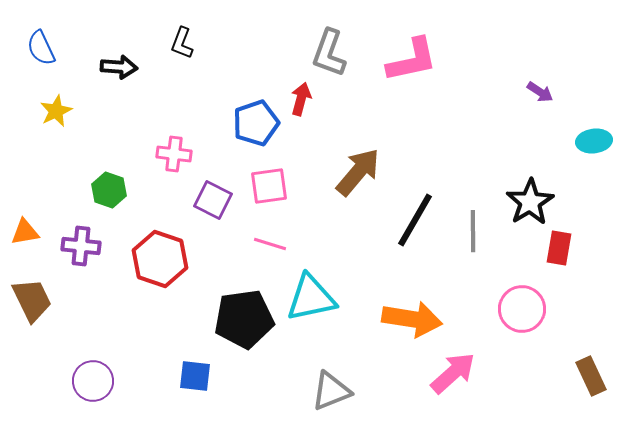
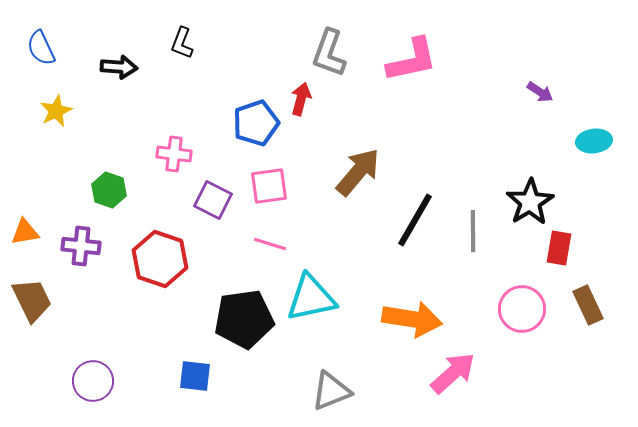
brown rectangle: moved 3 px left, 71 px up
